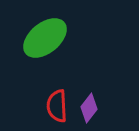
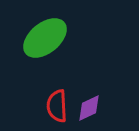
purple diamond: rotated 28 degrees clockwise
